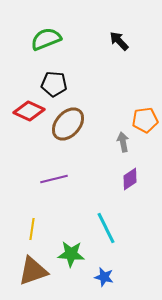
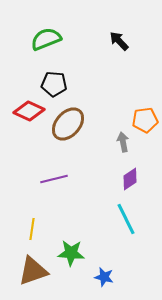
cyan line: moved 20 px right, 9 px up
green star: moved 1 px up
